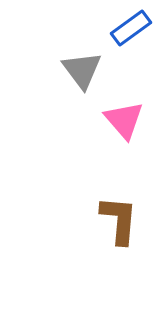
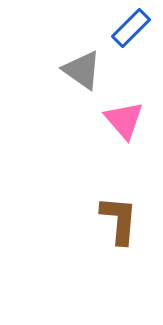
blue rectangle: rotated 9 degrees counterclockwise
gray triangle: rotated 18 degrees counterclockwise
